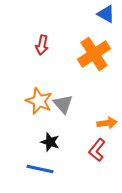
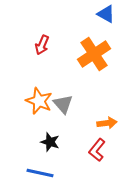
red arrow: rotated 12 degrees clockwise
blue line: moved 4 px down
